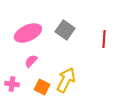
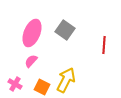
pink ellipse: moved 4 px right; rotated 44 degrees counterclockwise
red line: moved 6 px down
pink cross: moved 3 px right; rotated 24 degrees clockwise
